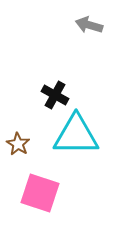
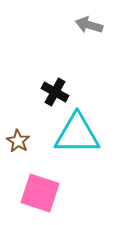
black cross: moved 3 px up
cyan triangle: moved 1 px right, 1 px up
brown star: moved 3 px up
